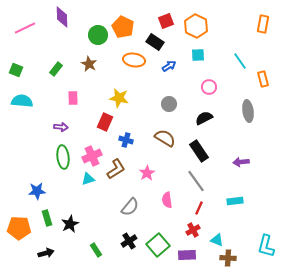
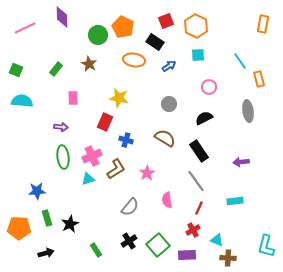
orange rectangle at (263, 79): moved 4 px left
